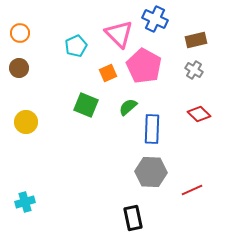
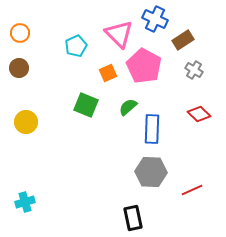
brown rectangle: moved 13 px left; rotated 20 degrees counterclockwise
